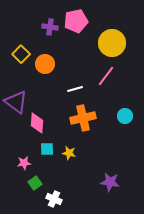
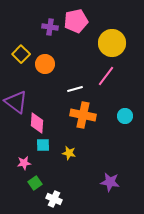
orange cross: moved 3 px up; rotated 25 degrees clockwise
cyan square: moved 4 px left, 4 px up
